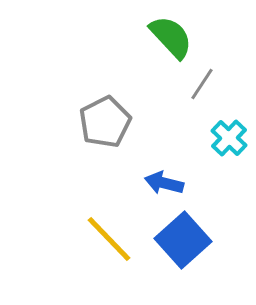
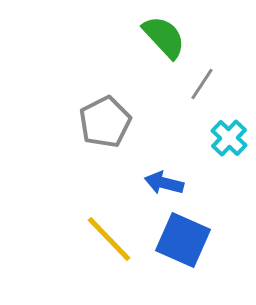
green semicircle: moved 7 px left
blue square: rotated 24 degrees counterclockwise
